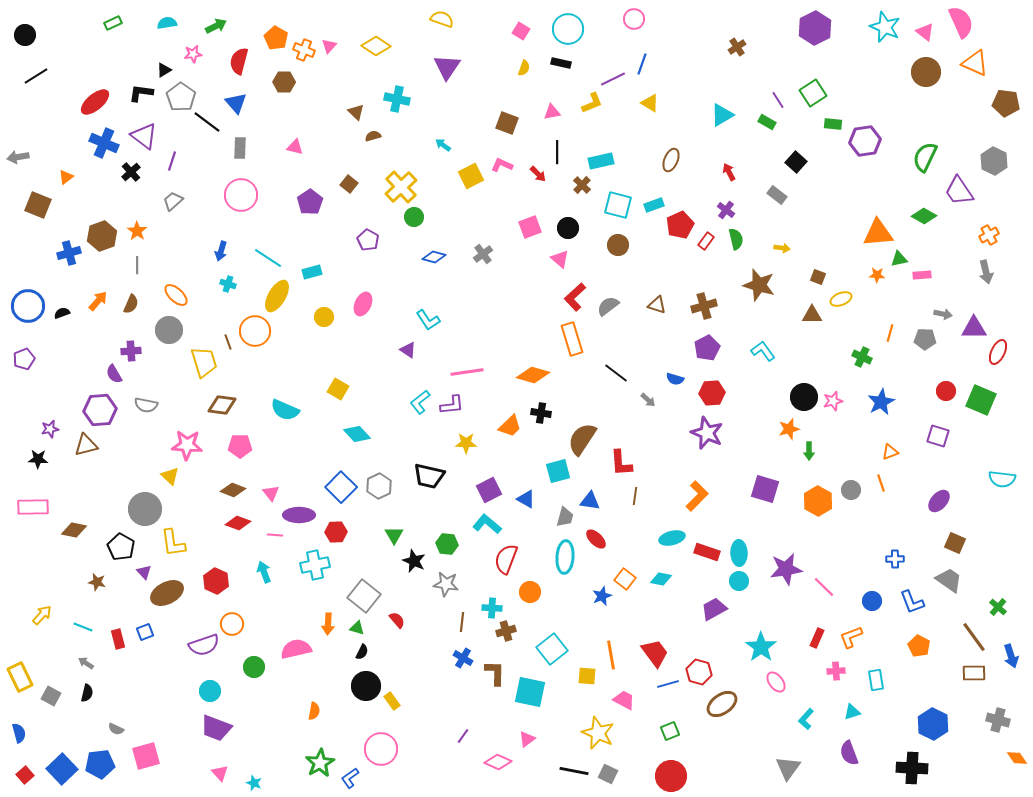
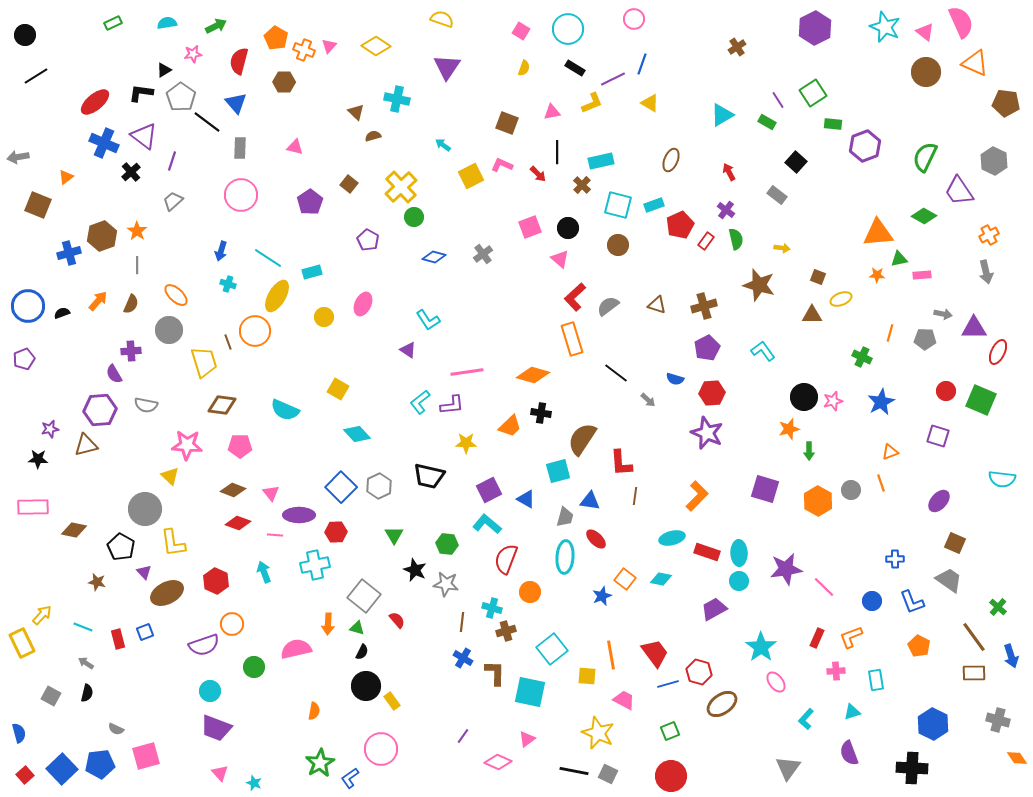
black rectangle at (561, 63): moved 14 px right, 5 px down; rotated 18 degrees clockwise
purple hexagon at (865, 141): moved 5 px down; rotated 12 degrees counterclockwise
black star at (414, 561): moved 1 px right, 9 px down
cyan cross at (492, 608): rotated 12 degrees clockwise
yellow rectangle at (20, 677): moved 2 px right, 34 px up
